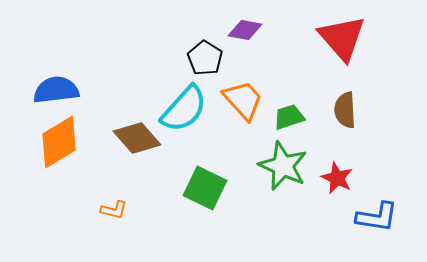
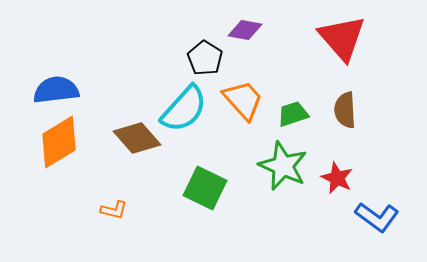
green trapezoid: moved 4 px right, 3 px up
blue L-shape: rotated 27 degrees clockwise
